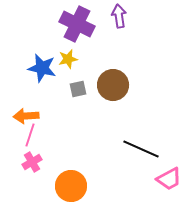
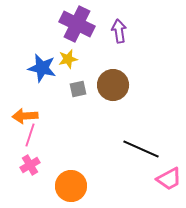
purple arrow: moved 15 px down
orange arrow: moved 1 px left
pink cross: moved 2 px left, 3 px down
